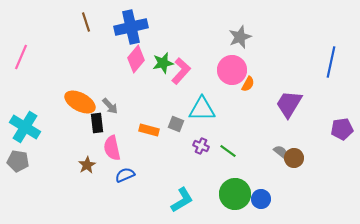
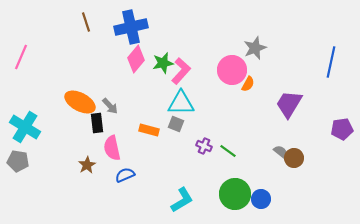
gray star: moved 15 px right, 11 px down
cyan triangle: moved 21 px left, 6 px up
purple cross: moved 3 px right
